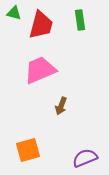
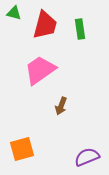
green rectangle: moved 9 px down
red trapezoid: moved 4 px right
pink trapezoid: rotated 12 degrees counterclockwise
orange square: moved 6 px left, 1 px up
purple semicircle: moved 2 px right, 1 px up
